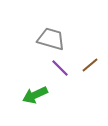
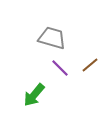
gray trapezoid: moved 1 px right, 1 px up
green arrow: moved 1 px left; rotated 25 degrees counterclockwise
